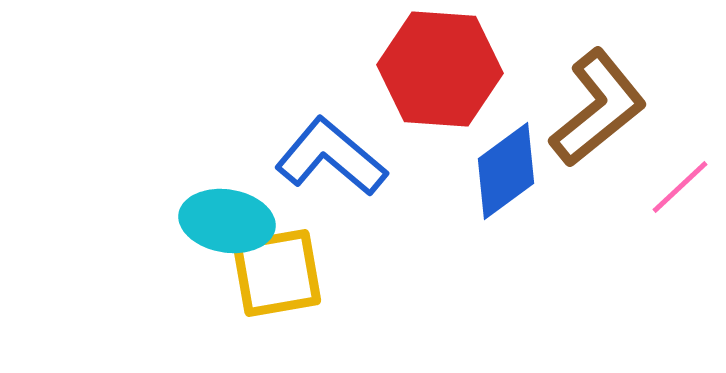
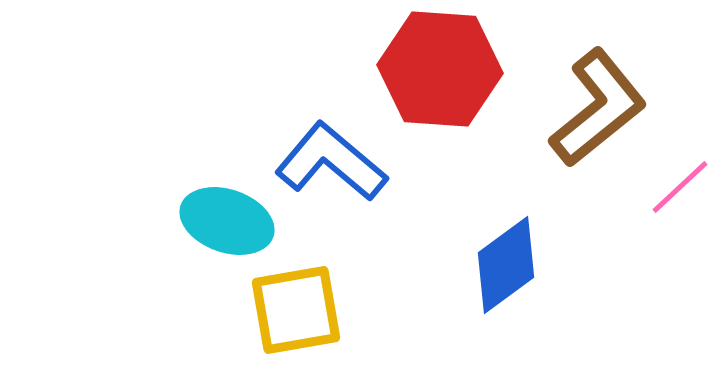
blue L-shape: moved 5 px down
blue diamond: moved 94 px down
cyan ellipse: rotated 10 degrees clockwise
yellow square: moved 19 px right, 37 px down
